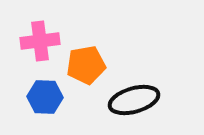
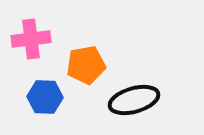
pink cross: moved 9 px left, 2 px up
